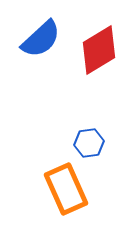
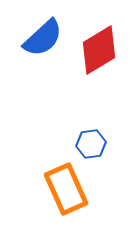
blue semicircle: moved 2 px right, 1 px up
blue hexagon: moved 2 px right, 1 px down
